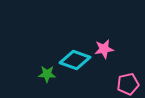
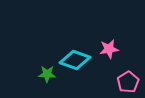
pink star: moved 5 px right
pink pentagon: moved 2 px up; rotated 20 degrees counterclockwise
